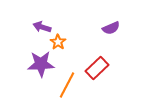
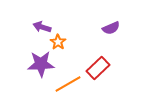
red rectangle: moved 1 px right
orange line: moved 1 px right, 1 px up; rotated 32 degrees clockwise
